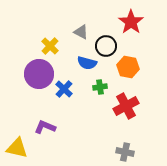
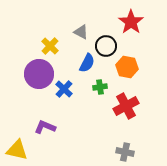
blue semicircle: rotated 78 degrees counterclockwise
orange hexagon: moved 1 px left
yellow triangle: moved 2 px down
